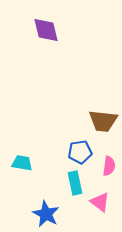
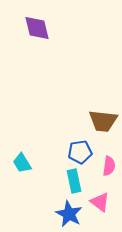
purple diamond: moved 9 px left, 2 px up
cyan trapezoid: rotated 130 degrees counterclockwise
cyan rectangle: moved 1 px left, 2 px up
blue star: moved 23 px right
